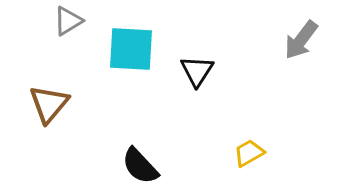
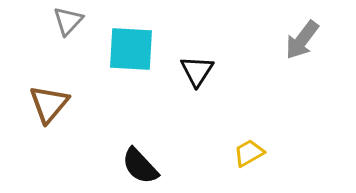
gray triangle: rotated 16 degrees counterclockwise
gray arrow: moved 1 px right
